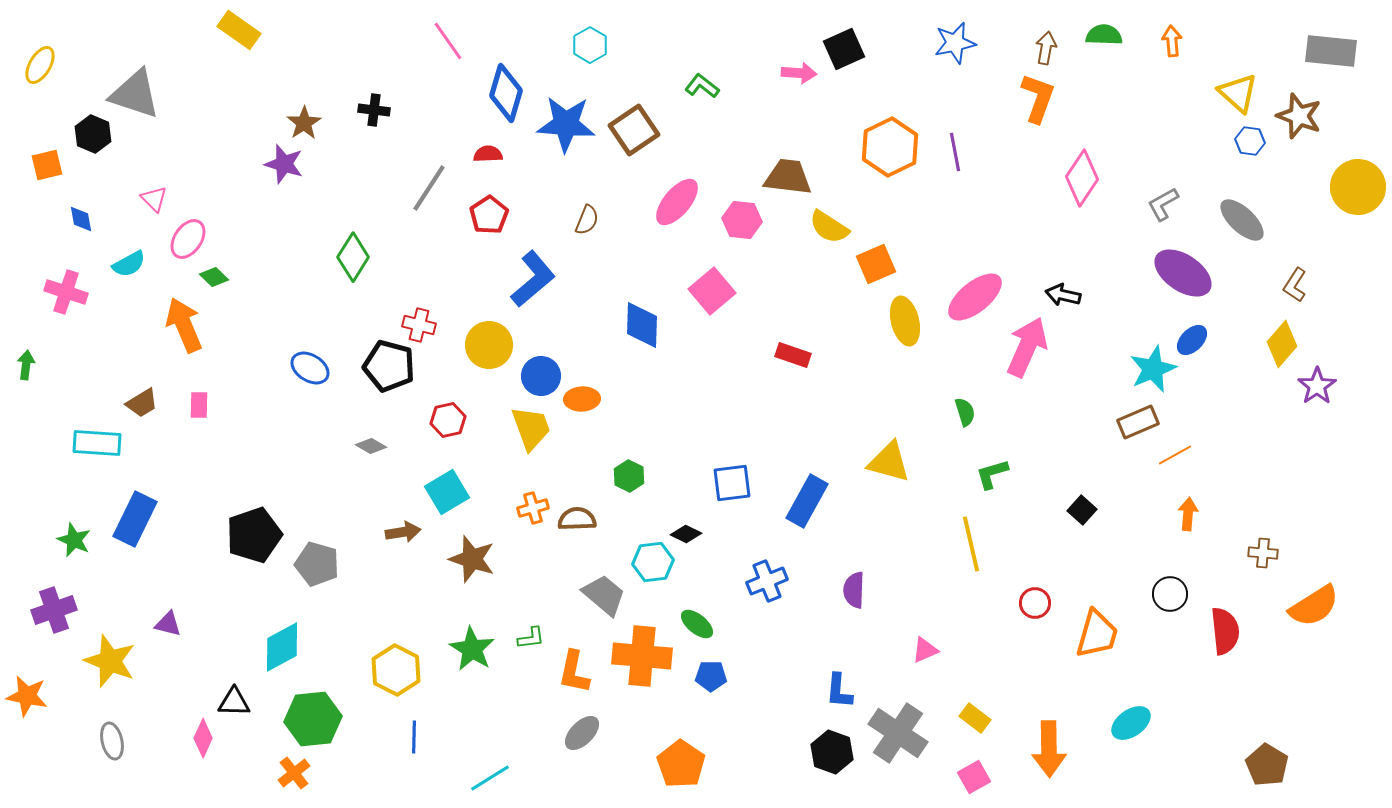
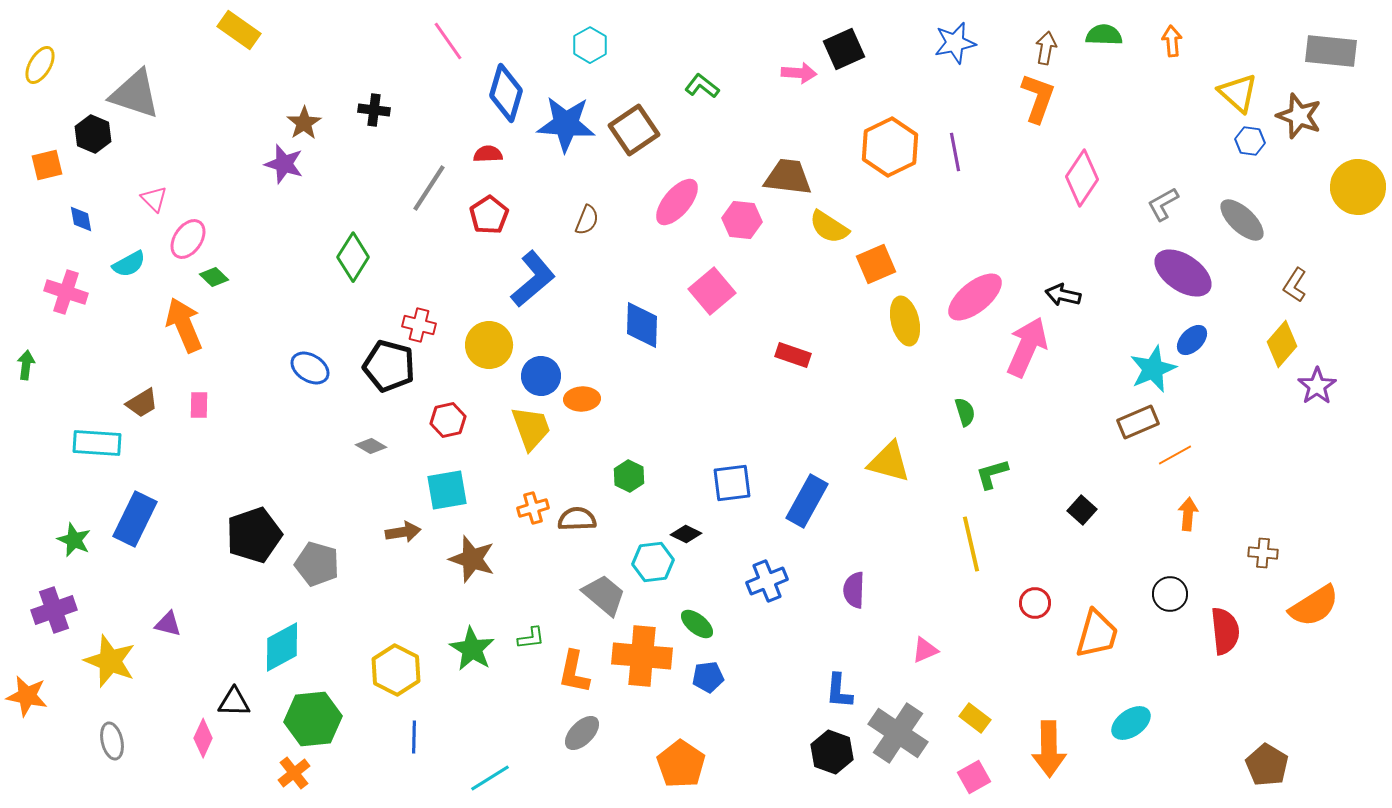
cyan square at (447, 492): moved 2 px up; rotated 21 degrees clockwise
blue pentagon at (711, 676): moved 3 px left, 1 px down; rotated 8 degrees counterclockwise
